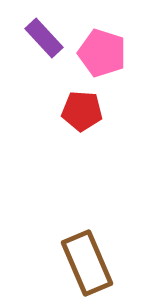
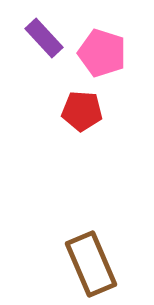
brown rectangle: moved 4 px right, 1 px down
